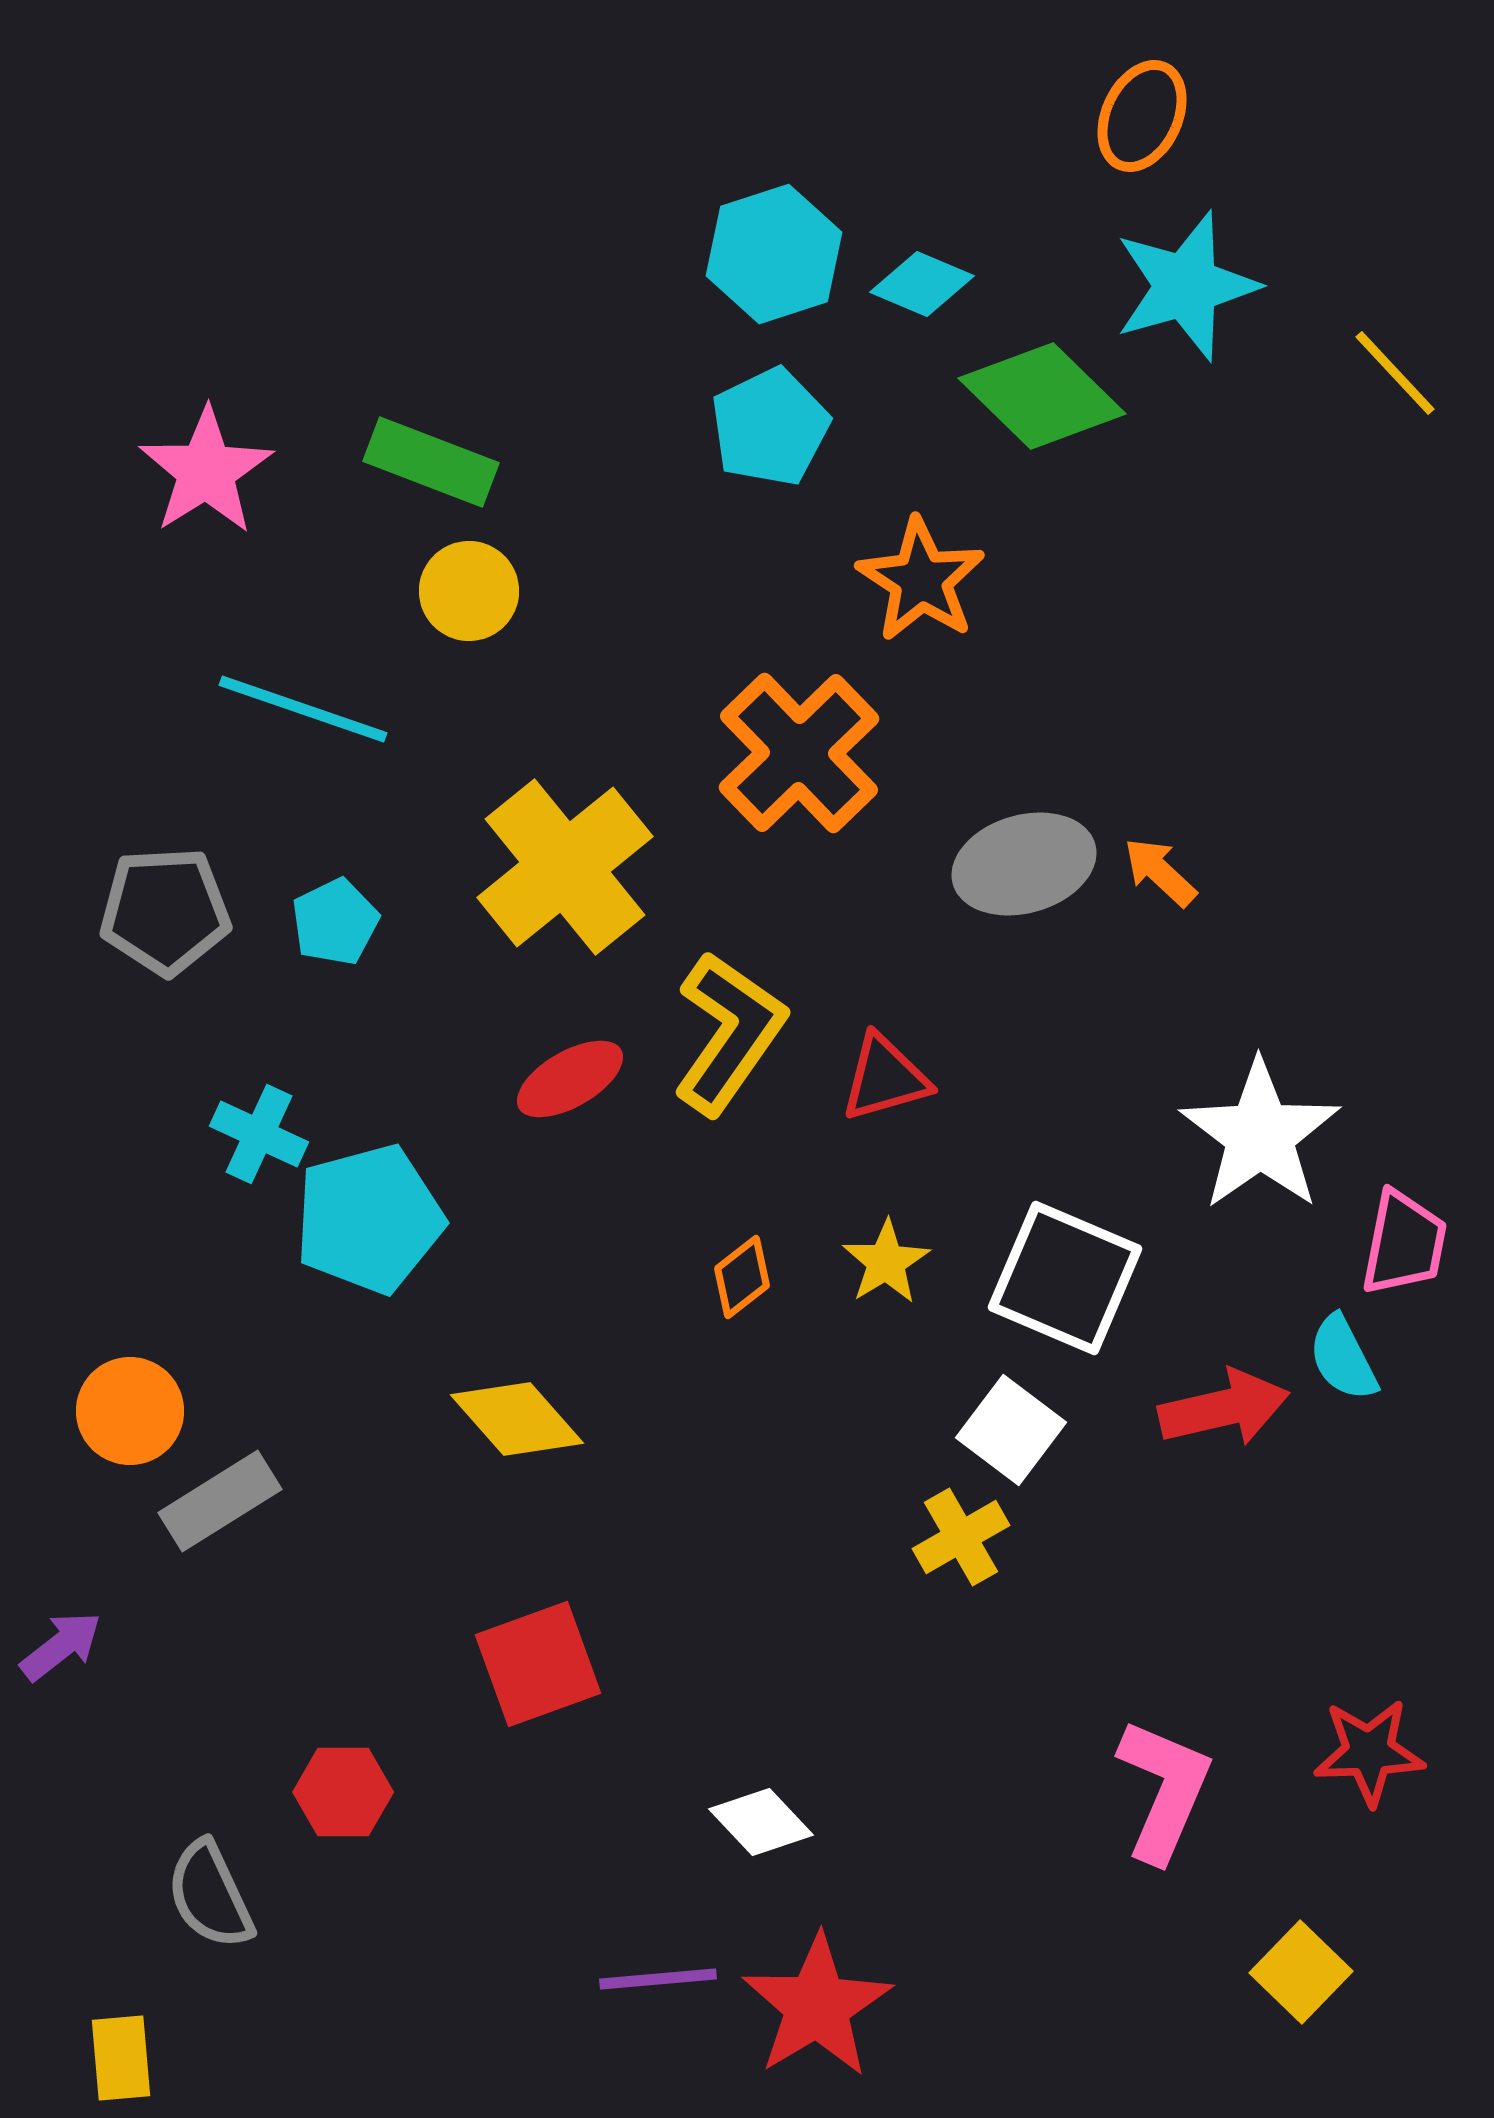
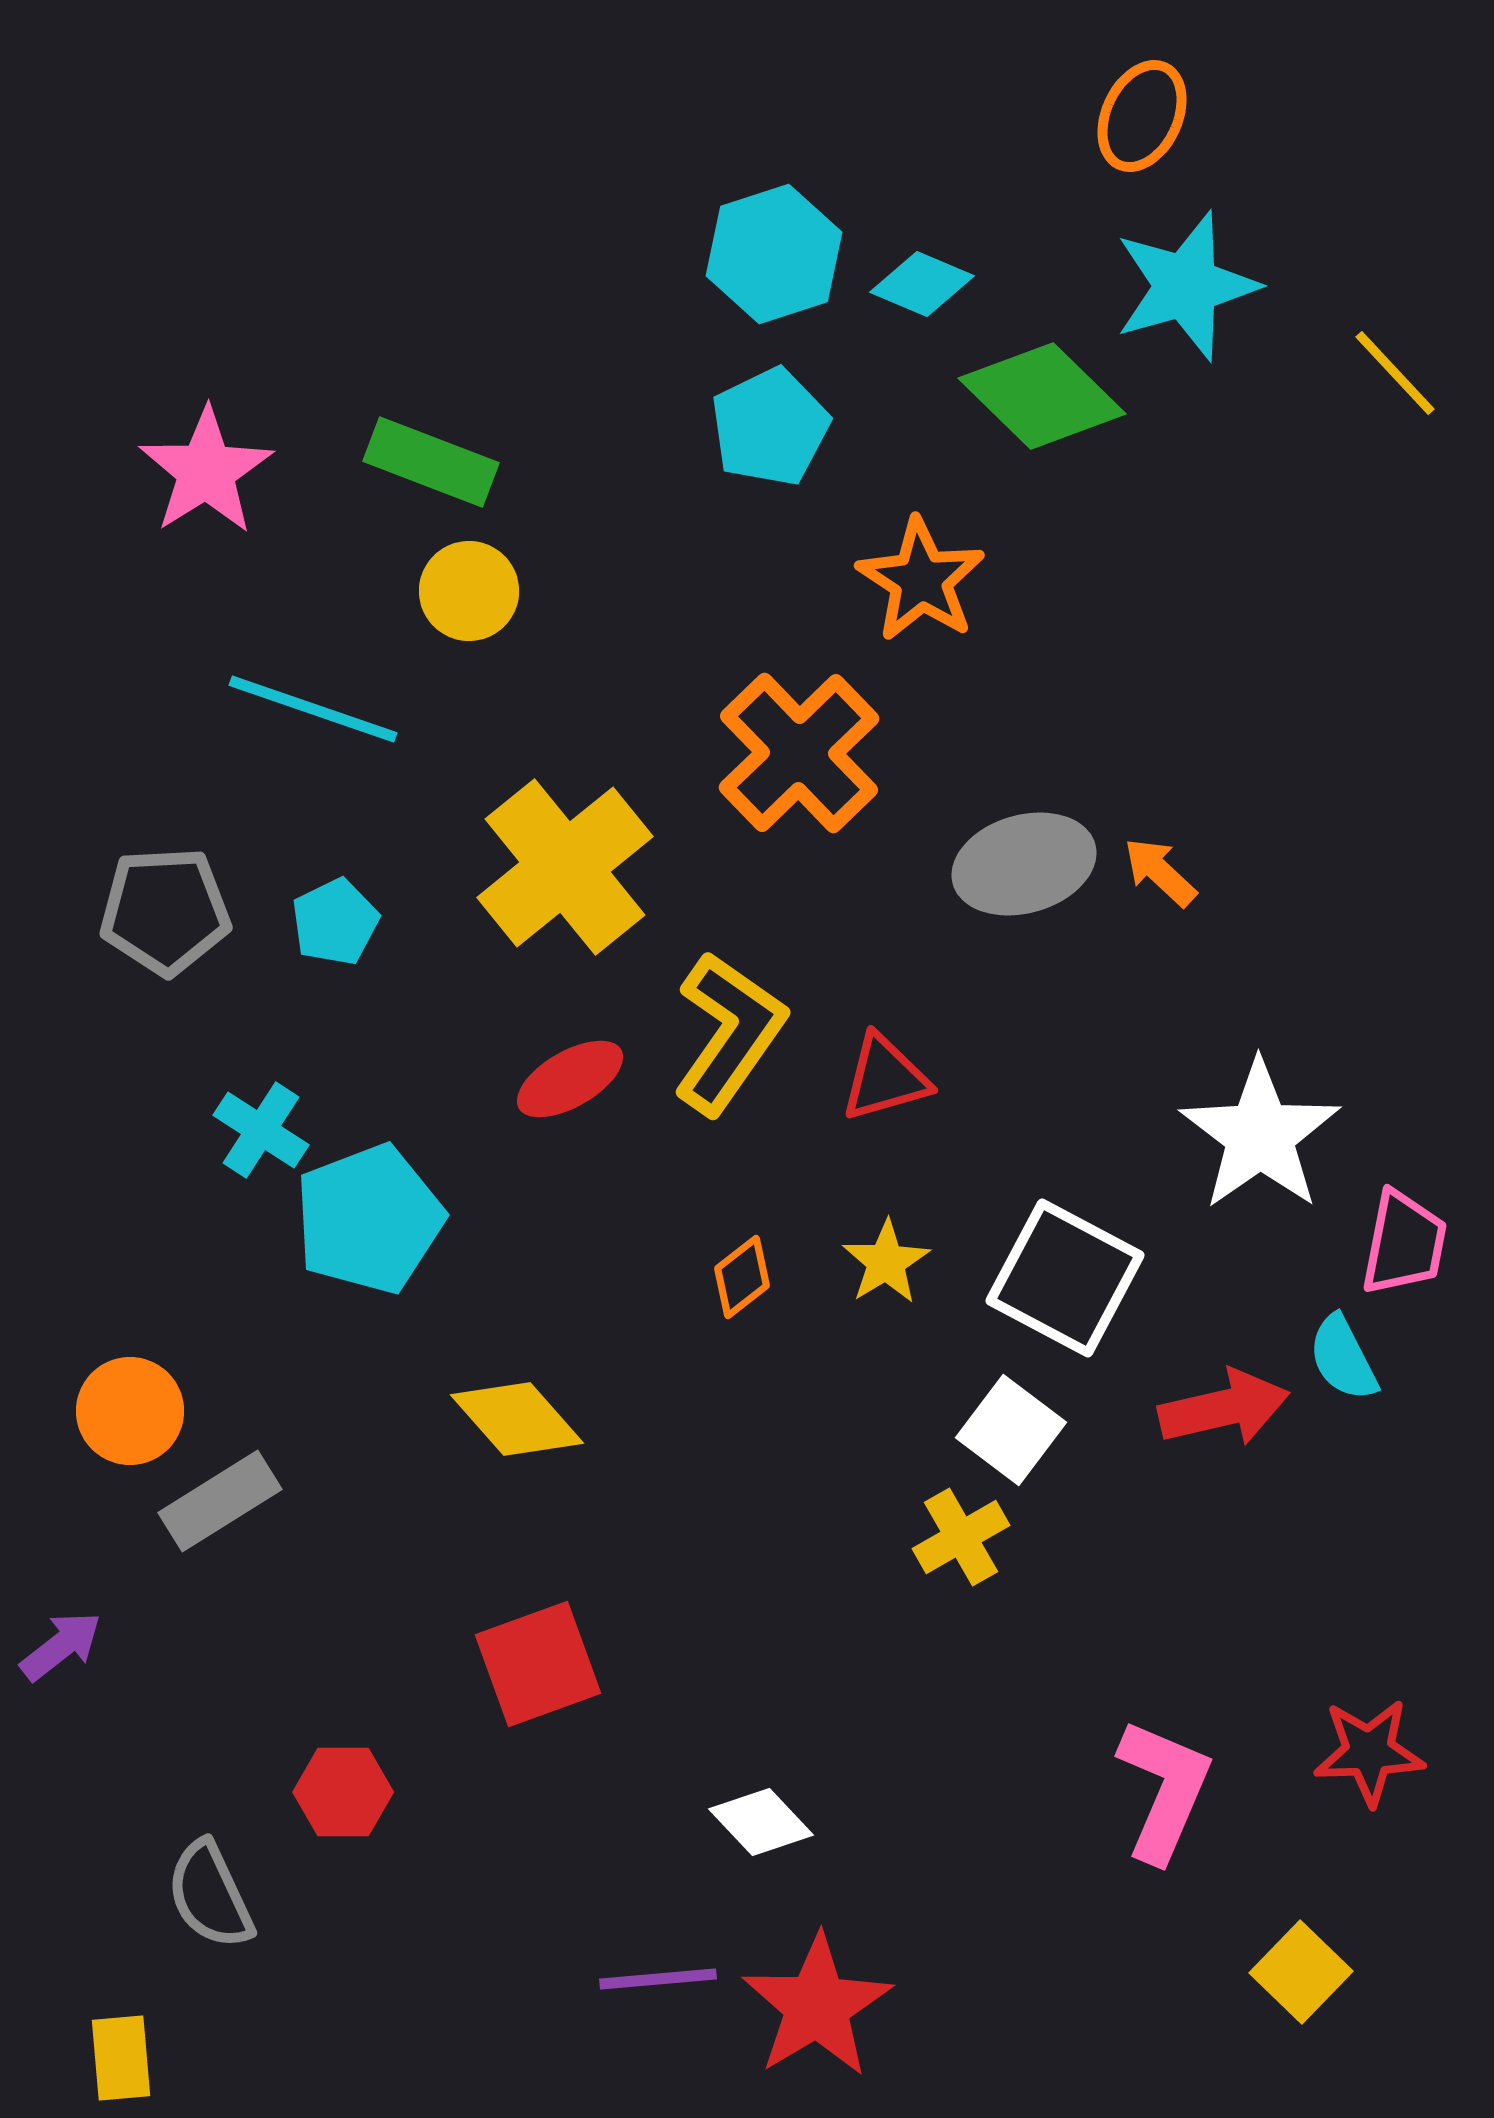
cyan line at (303, 709): moved 10 px right
cyan cross at (259, 1134): moved 2 px right, 4 px up; rotated 8 degrees clockwise
cyan pentagon at (369, 1219): rotated 6 degrees counterclockwise
white square at (1065, 1278): rotated 5 degrees clockwise
